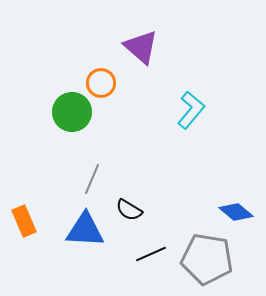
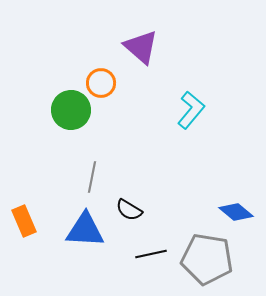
green circle: moved 1 px left, 2 px up
gray line: moved 2 px up; rotated 12 degrees counterclockwise
black line: rotated 12 degrees clockwise
